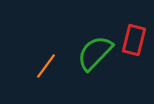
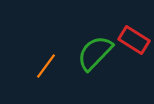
red rectangle: rotated 72 degrees counterclockwise
